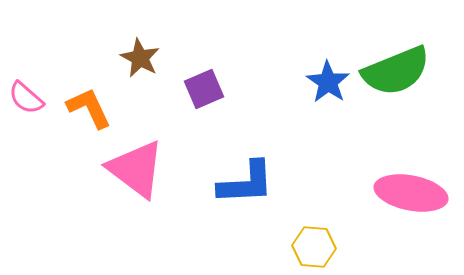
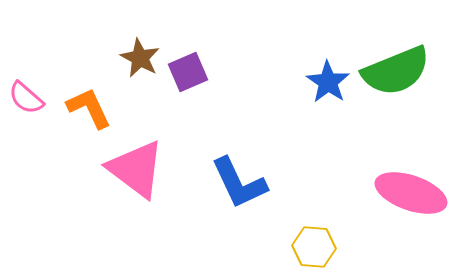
purple square: moved 16 px left, 17 px up
blue L-shape: moved 7 px left; rotated 68 degrees clockwise
pink ellipse: rotated 8 degrees clockwise
